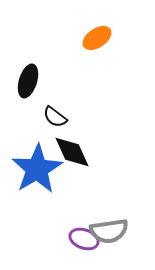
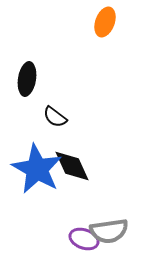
orange ellipse: moved 8 px right, 16 px up; rotated 36 degrees counterclockwise
black ellipse: moved 1 px left, 2 px up; rotated 8 degrees counterclockwise
black diamond: moved 14 px down
blue star: rotated 12 degrees counterclockwise
